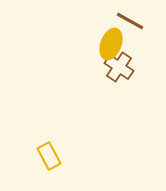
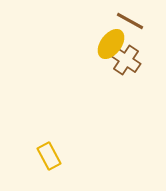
yellow ellipse: rotated 16 degrees clockwise
brown cross: moved 7 px right, 7 px up
